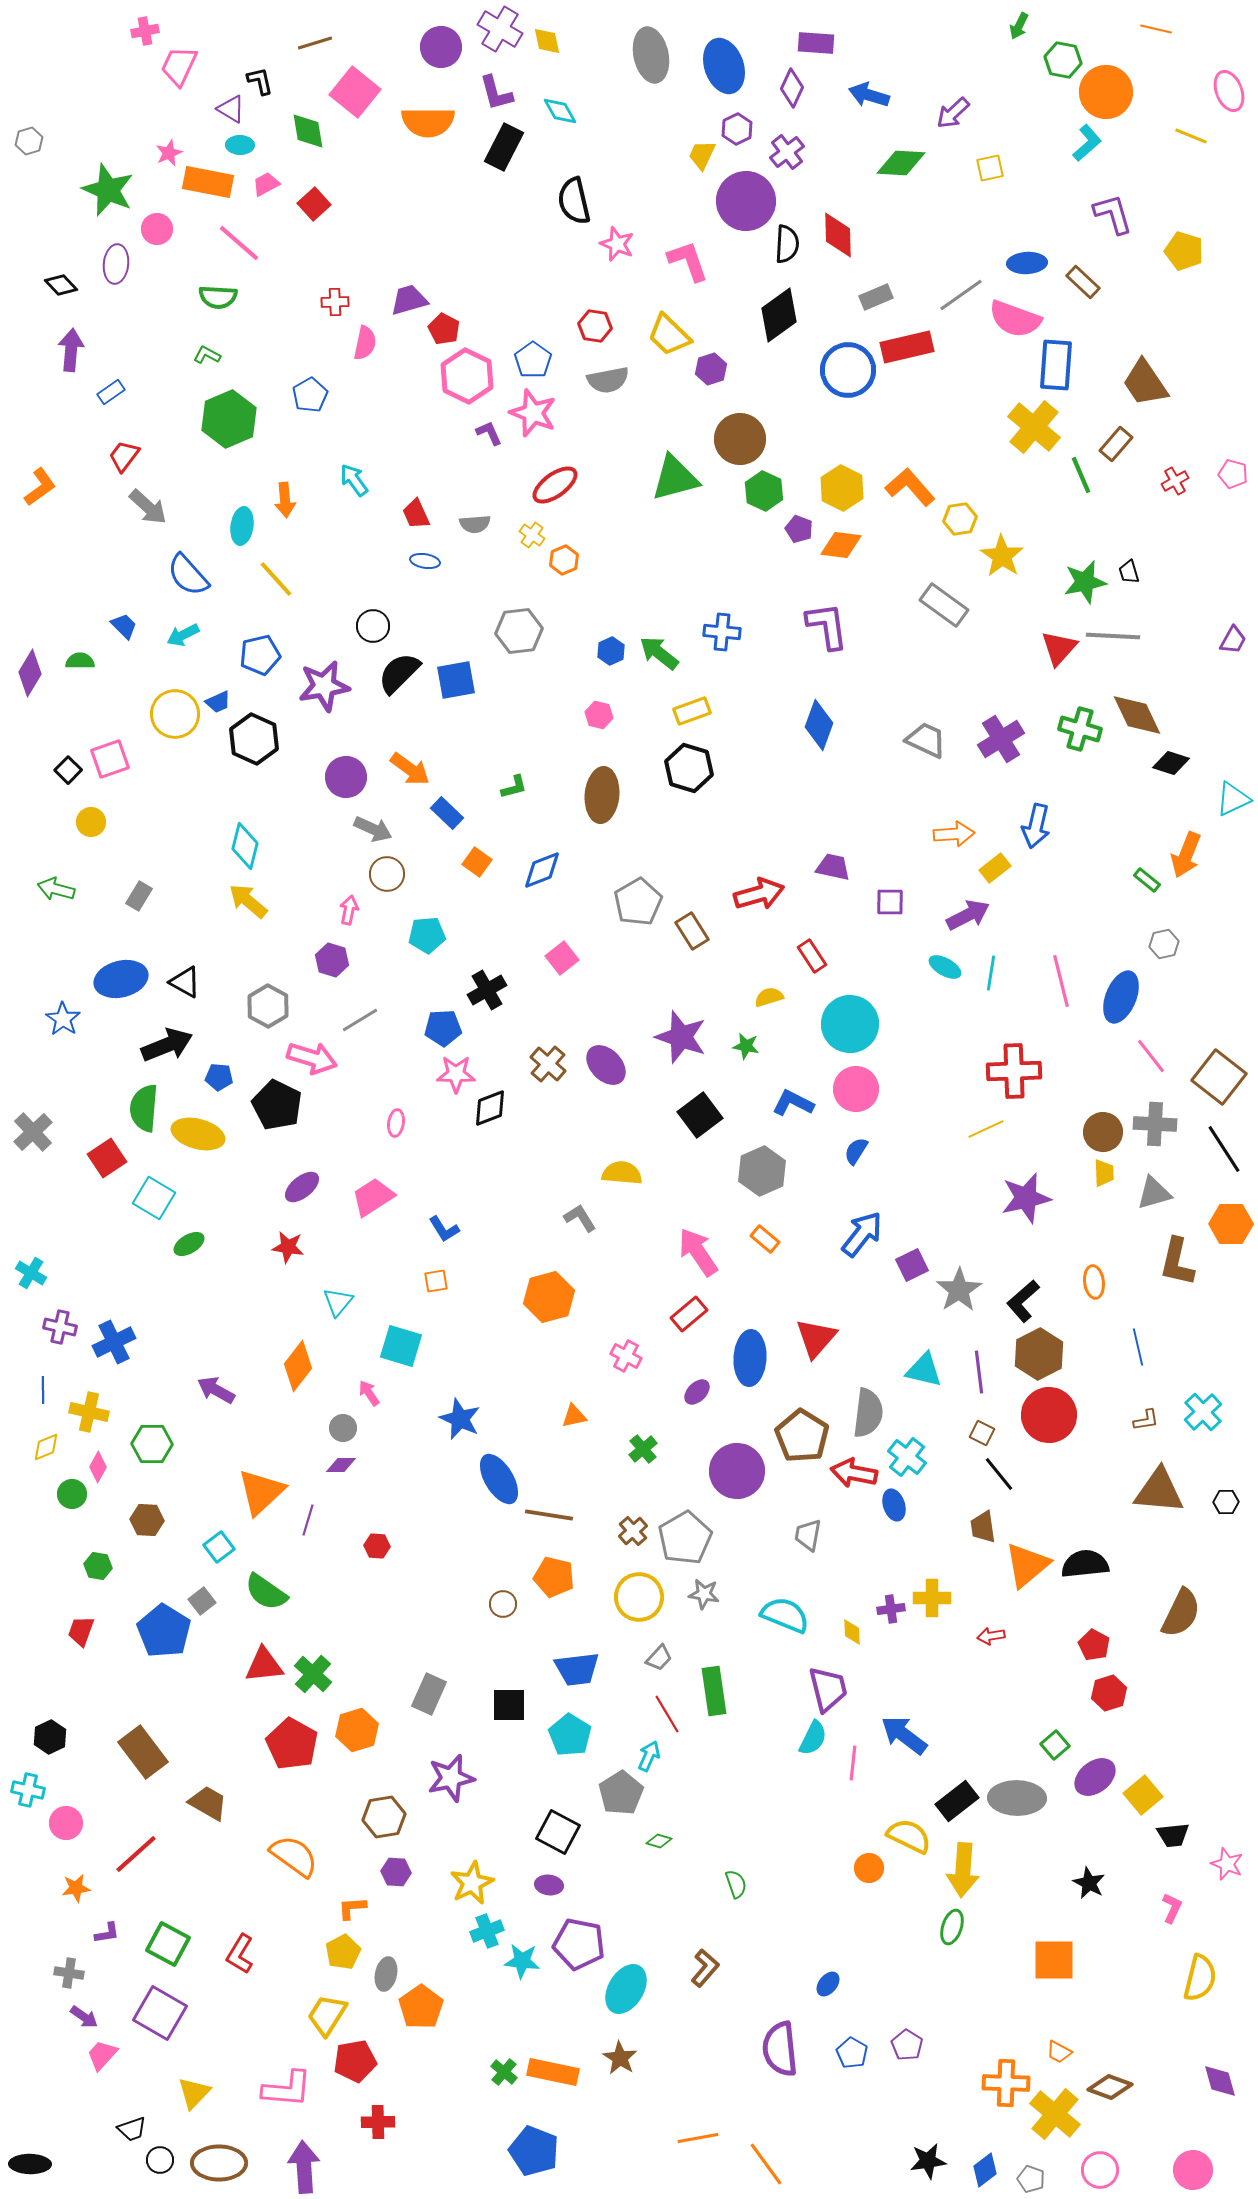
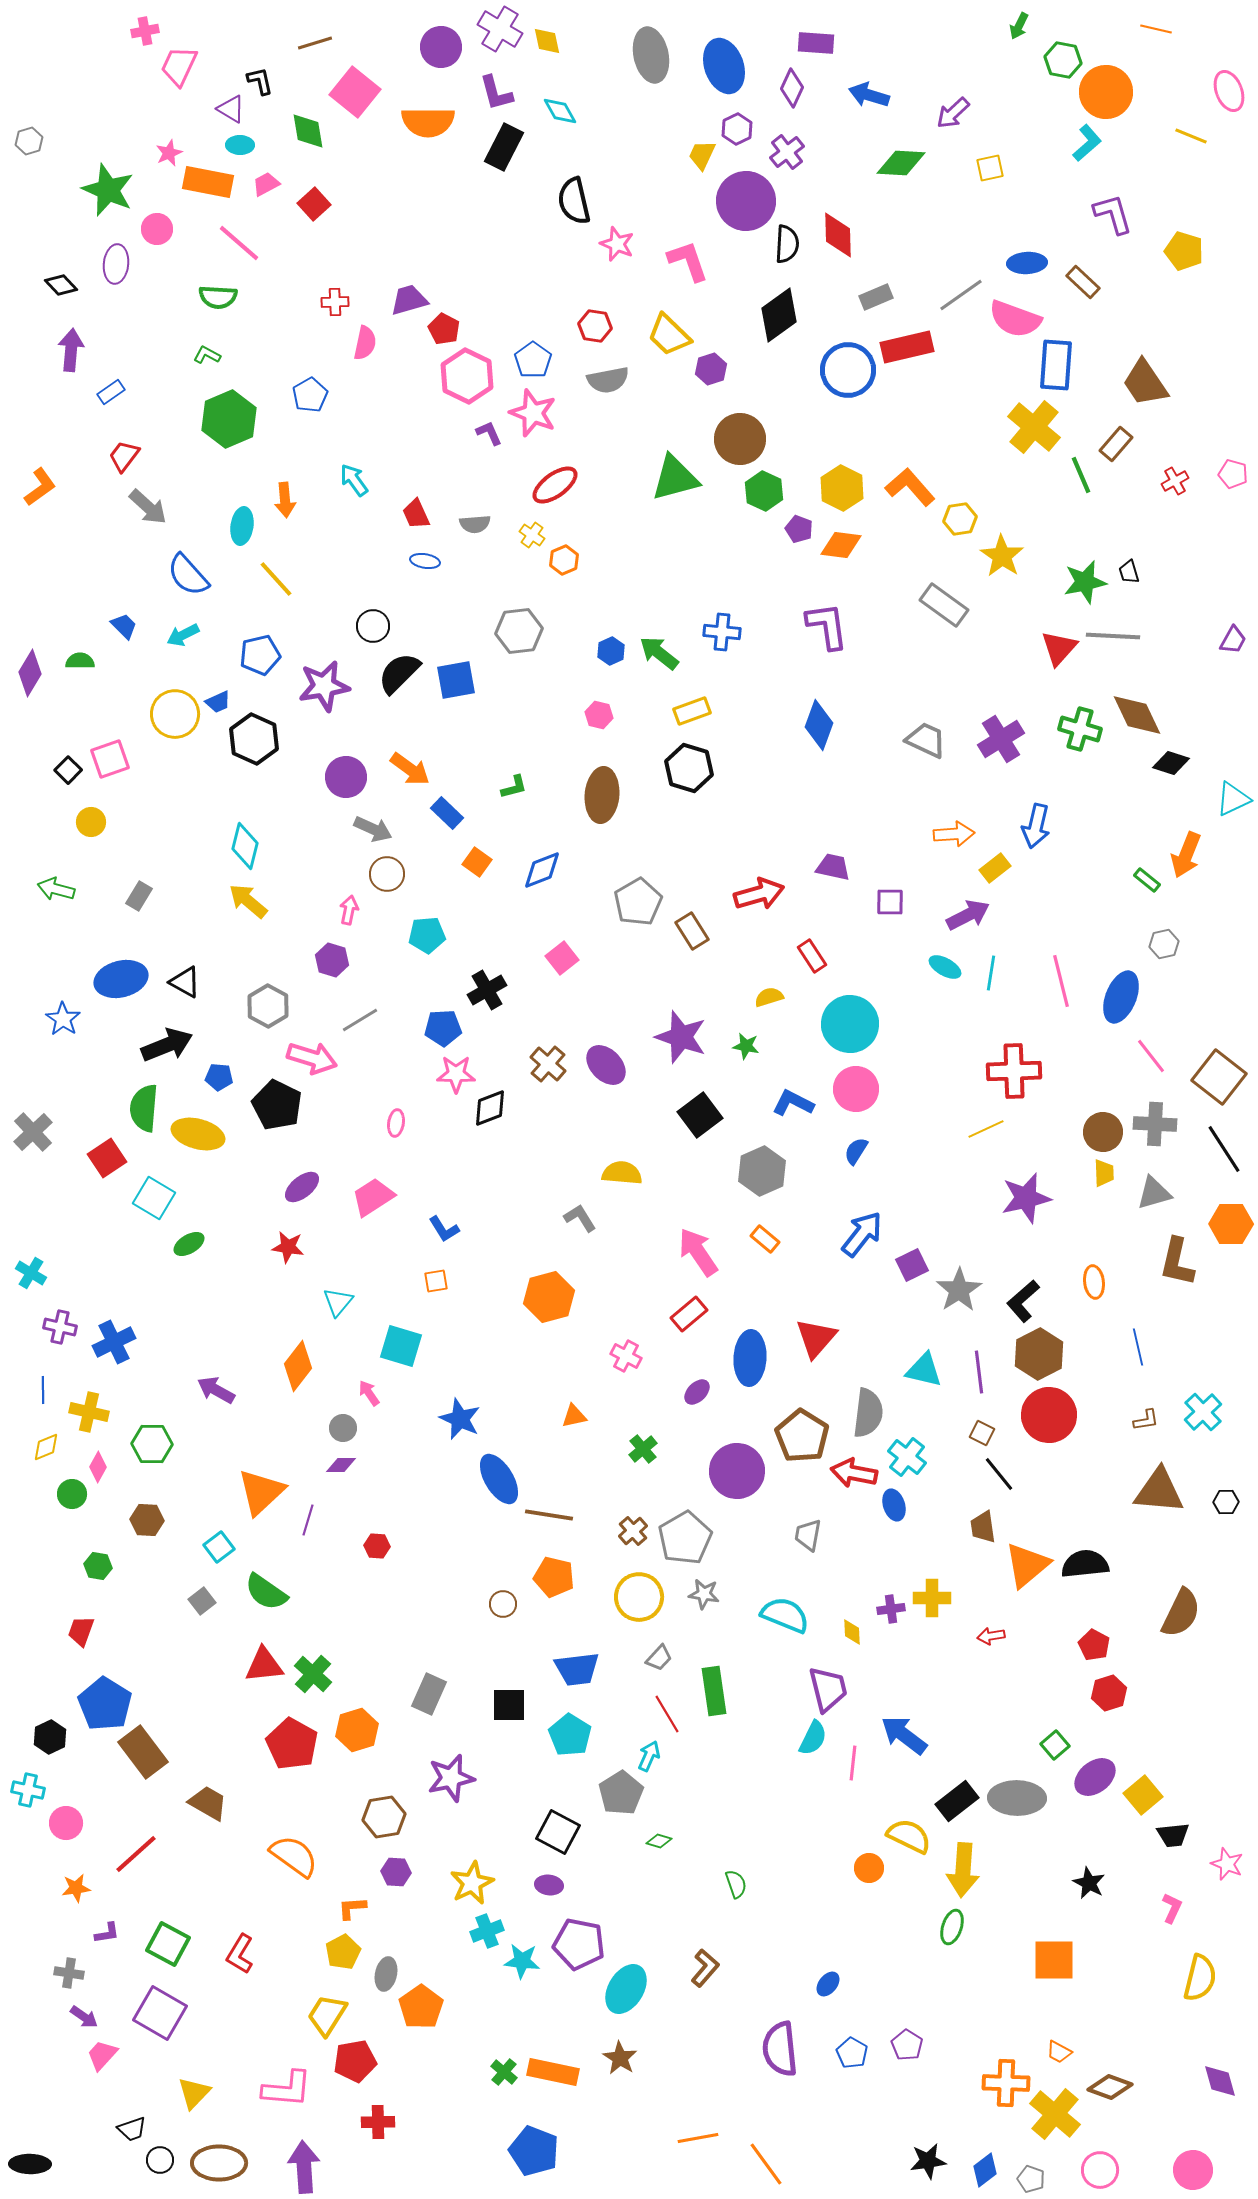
blue pentagon at (164, 1631): moved 59 px left, 73 px down
